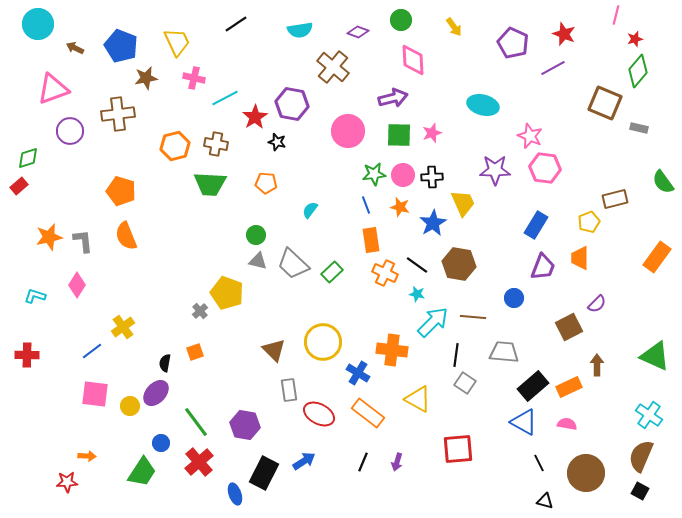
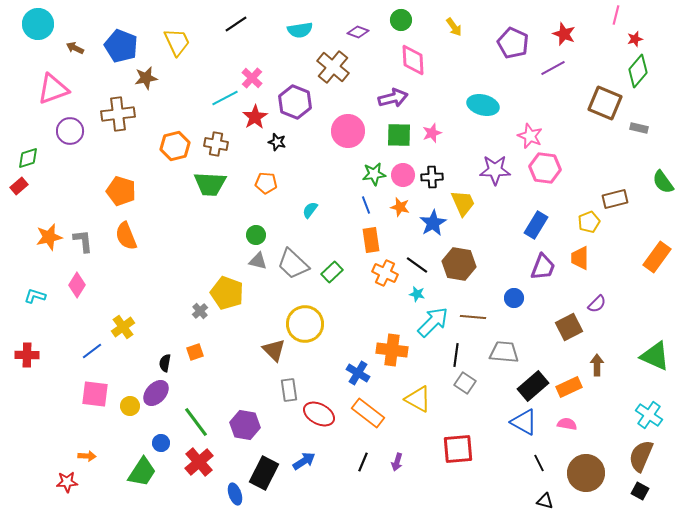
pink cross at (194, 78): moved 58 px right; rotated 30 degrees clockwise
purple hexagon at (292, 104): moved 3 px right, 2 px up; rotated 12 degrees clockwise
yellow circle at (323, 342): moved 18 px left, 18 px up
